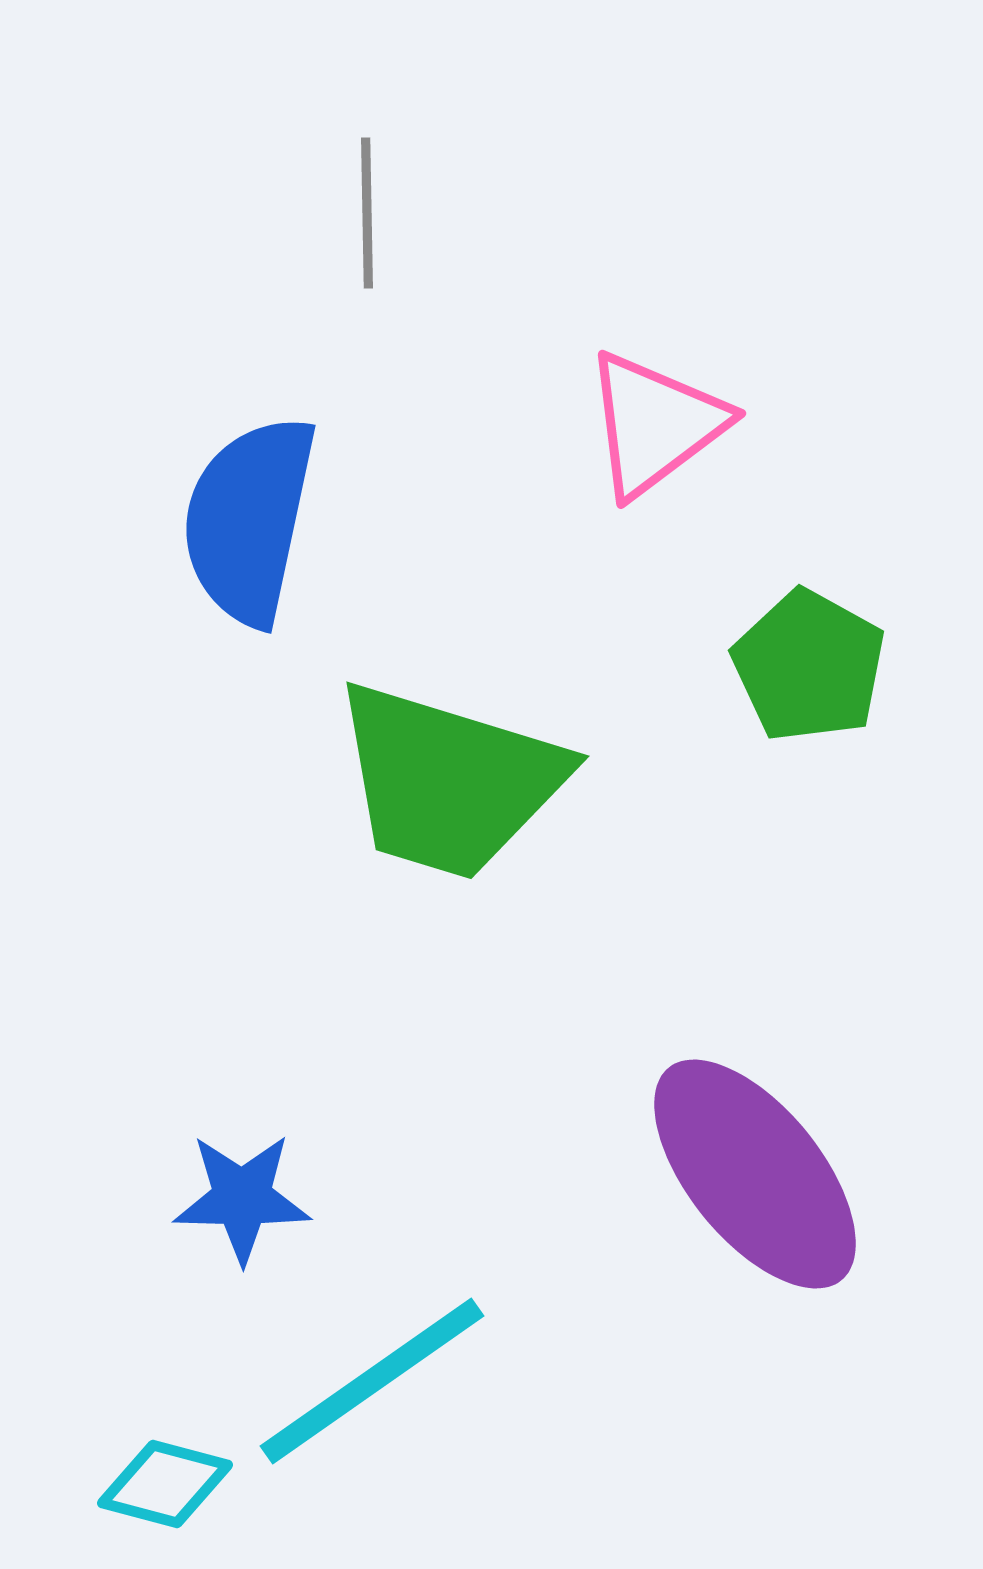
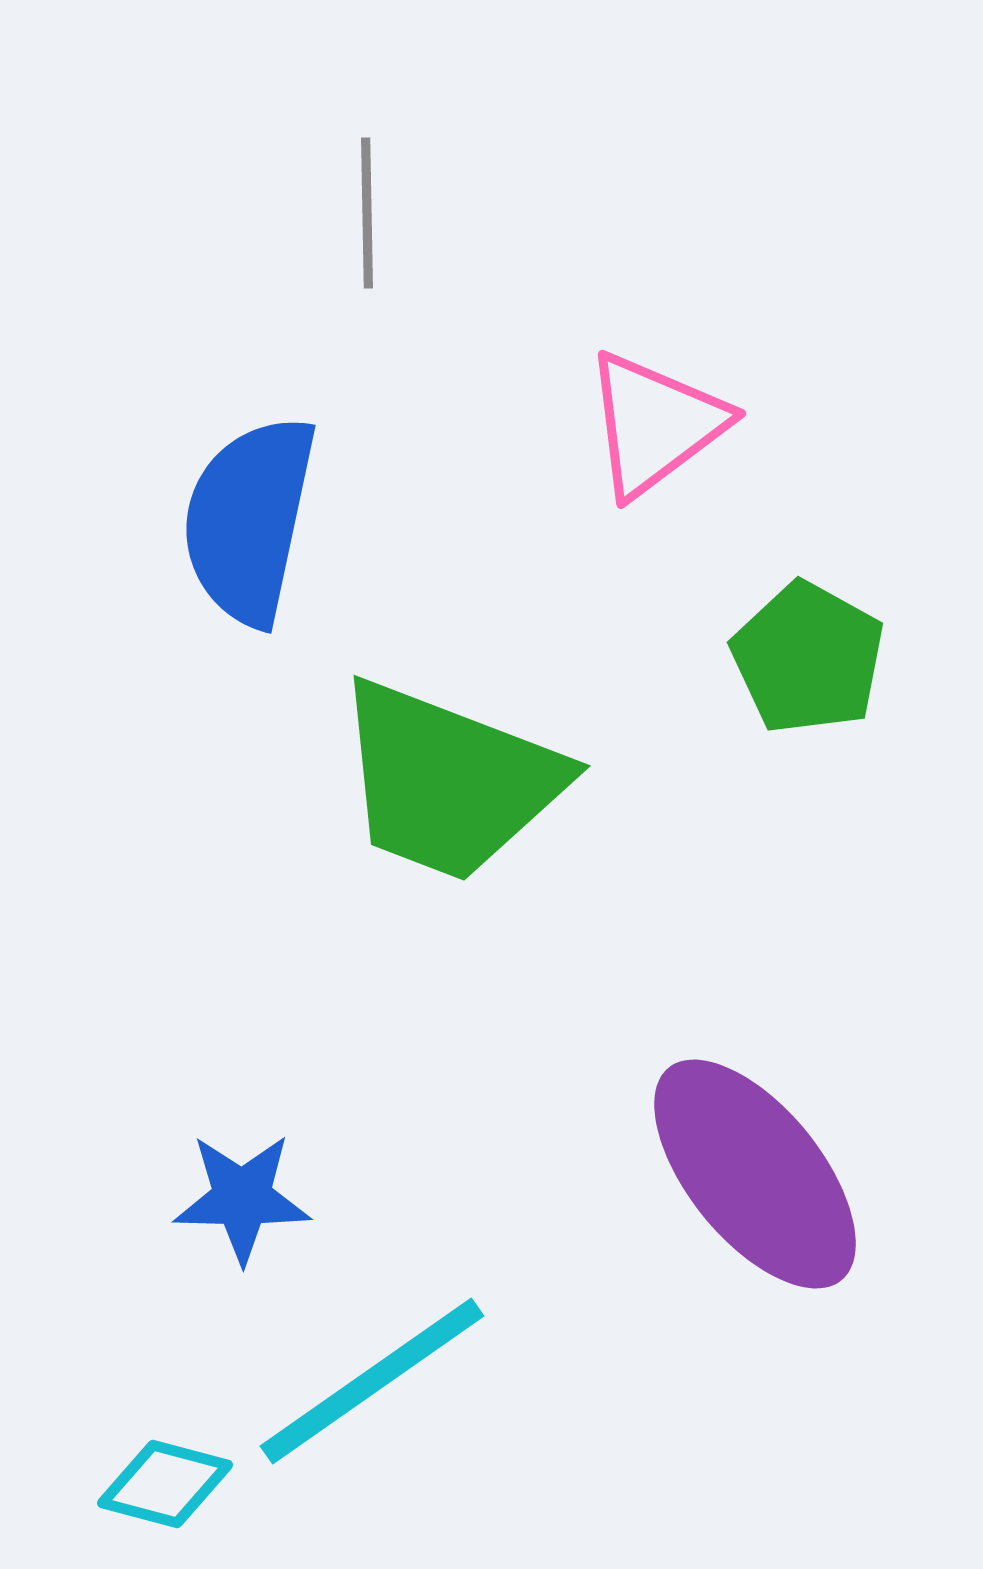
green pentagon: moved 1 px left, 8 px up
green trapezoid: rotated 4 degrees clockwise
